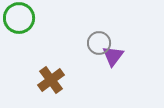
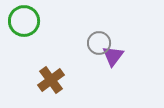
green circle: moved 5 px right, 3 px down
